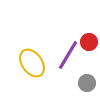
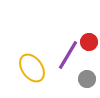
yellow ellipse: moved 5 px down
gray circle: moved 4 px up
